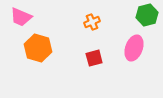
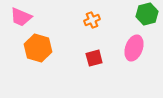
green hexagon: moved 1 px up
orange cross: moved 2 px up
